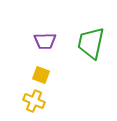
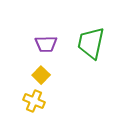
purple trapezoid: moved 1 px right, 3 px down
yellow square: rotated 24 degrees clockwise
